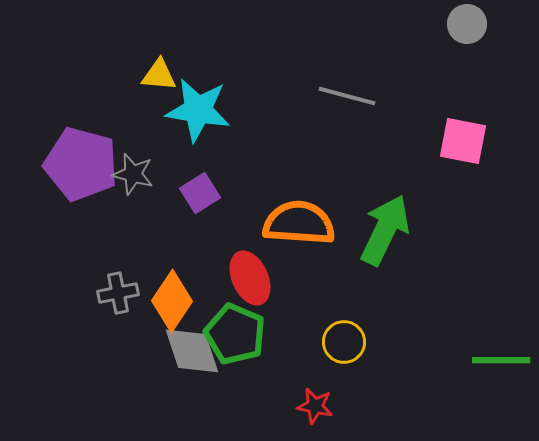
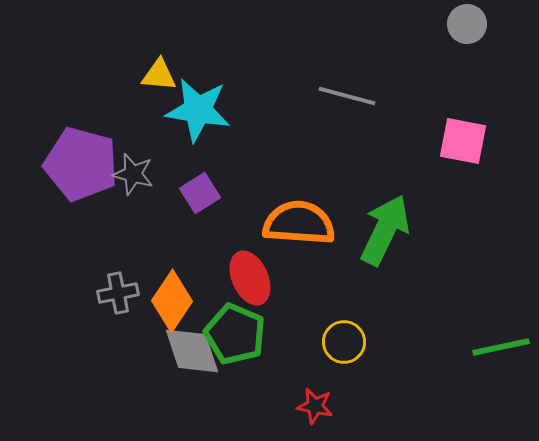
green line: moved 13 px up; rotated 12 degrees counterclockwise
